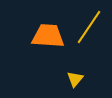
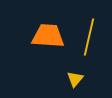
yellow line: moved 10 px down; rotated 21 degrees counterclockwise
